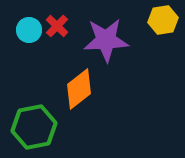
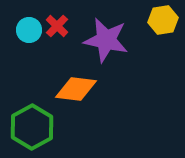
purple star: rotated 15 degrees clockwise
orange diamond: moved 3 px left; rotated 45 degrees clockwise
green hexagon: moved 2 px left; rotated 18 degrees counterclockwise
